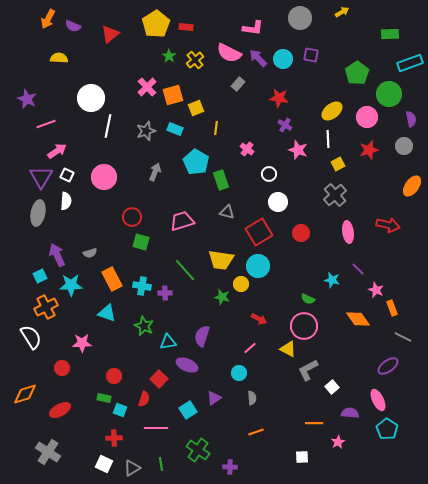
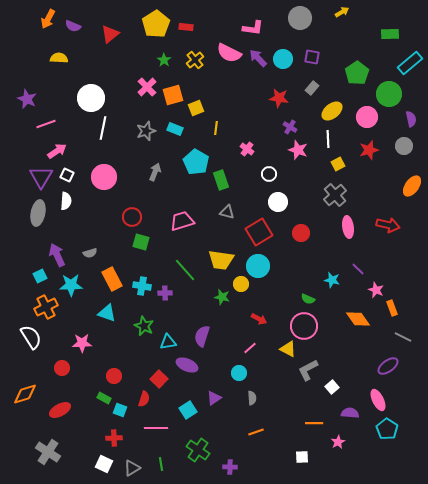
purple square at (311, 55): moved 1 px right, 2 px down
green star at (169, 56): moved 5 px left, 4 px down
cyan rectangle at (410, 63): rotated 20 degrees counterclockwise
gray rectangle at (238, 84): moved 74 px right, 4 px down
purple cross at (285, 125): moved 5 px right, 2 px down
white line at (108, 126): moved 5 px left, 2 px down
pink ellipse at (348, 232): moved 5 px up
green rectangle at (104, 398): rotated 16 degrees clockwise
